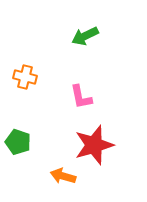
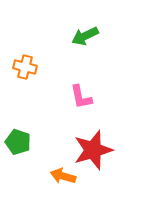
orange cross: moved 10 px up
red star: moved 1 px left, 5 px down
